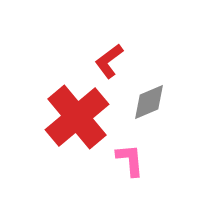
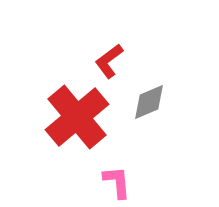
pink L-shape: moved 13 px left, 22 px down
